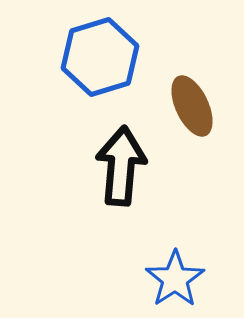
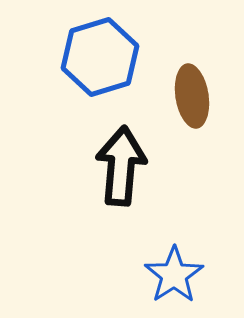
brown ellipse: moved 10 px up; rotated 16 degrees clockwise
blue star: moved 1 px left, 4 px up
